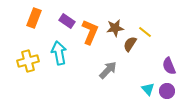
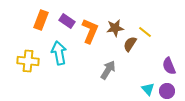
orange rectangle: moved 7 px right, 2 px down
orange L-shape: moved 1 px up
yellow cross: rotated 20 degrees clockwise
gray arrow: rotated 12 degrees counterclockwise
